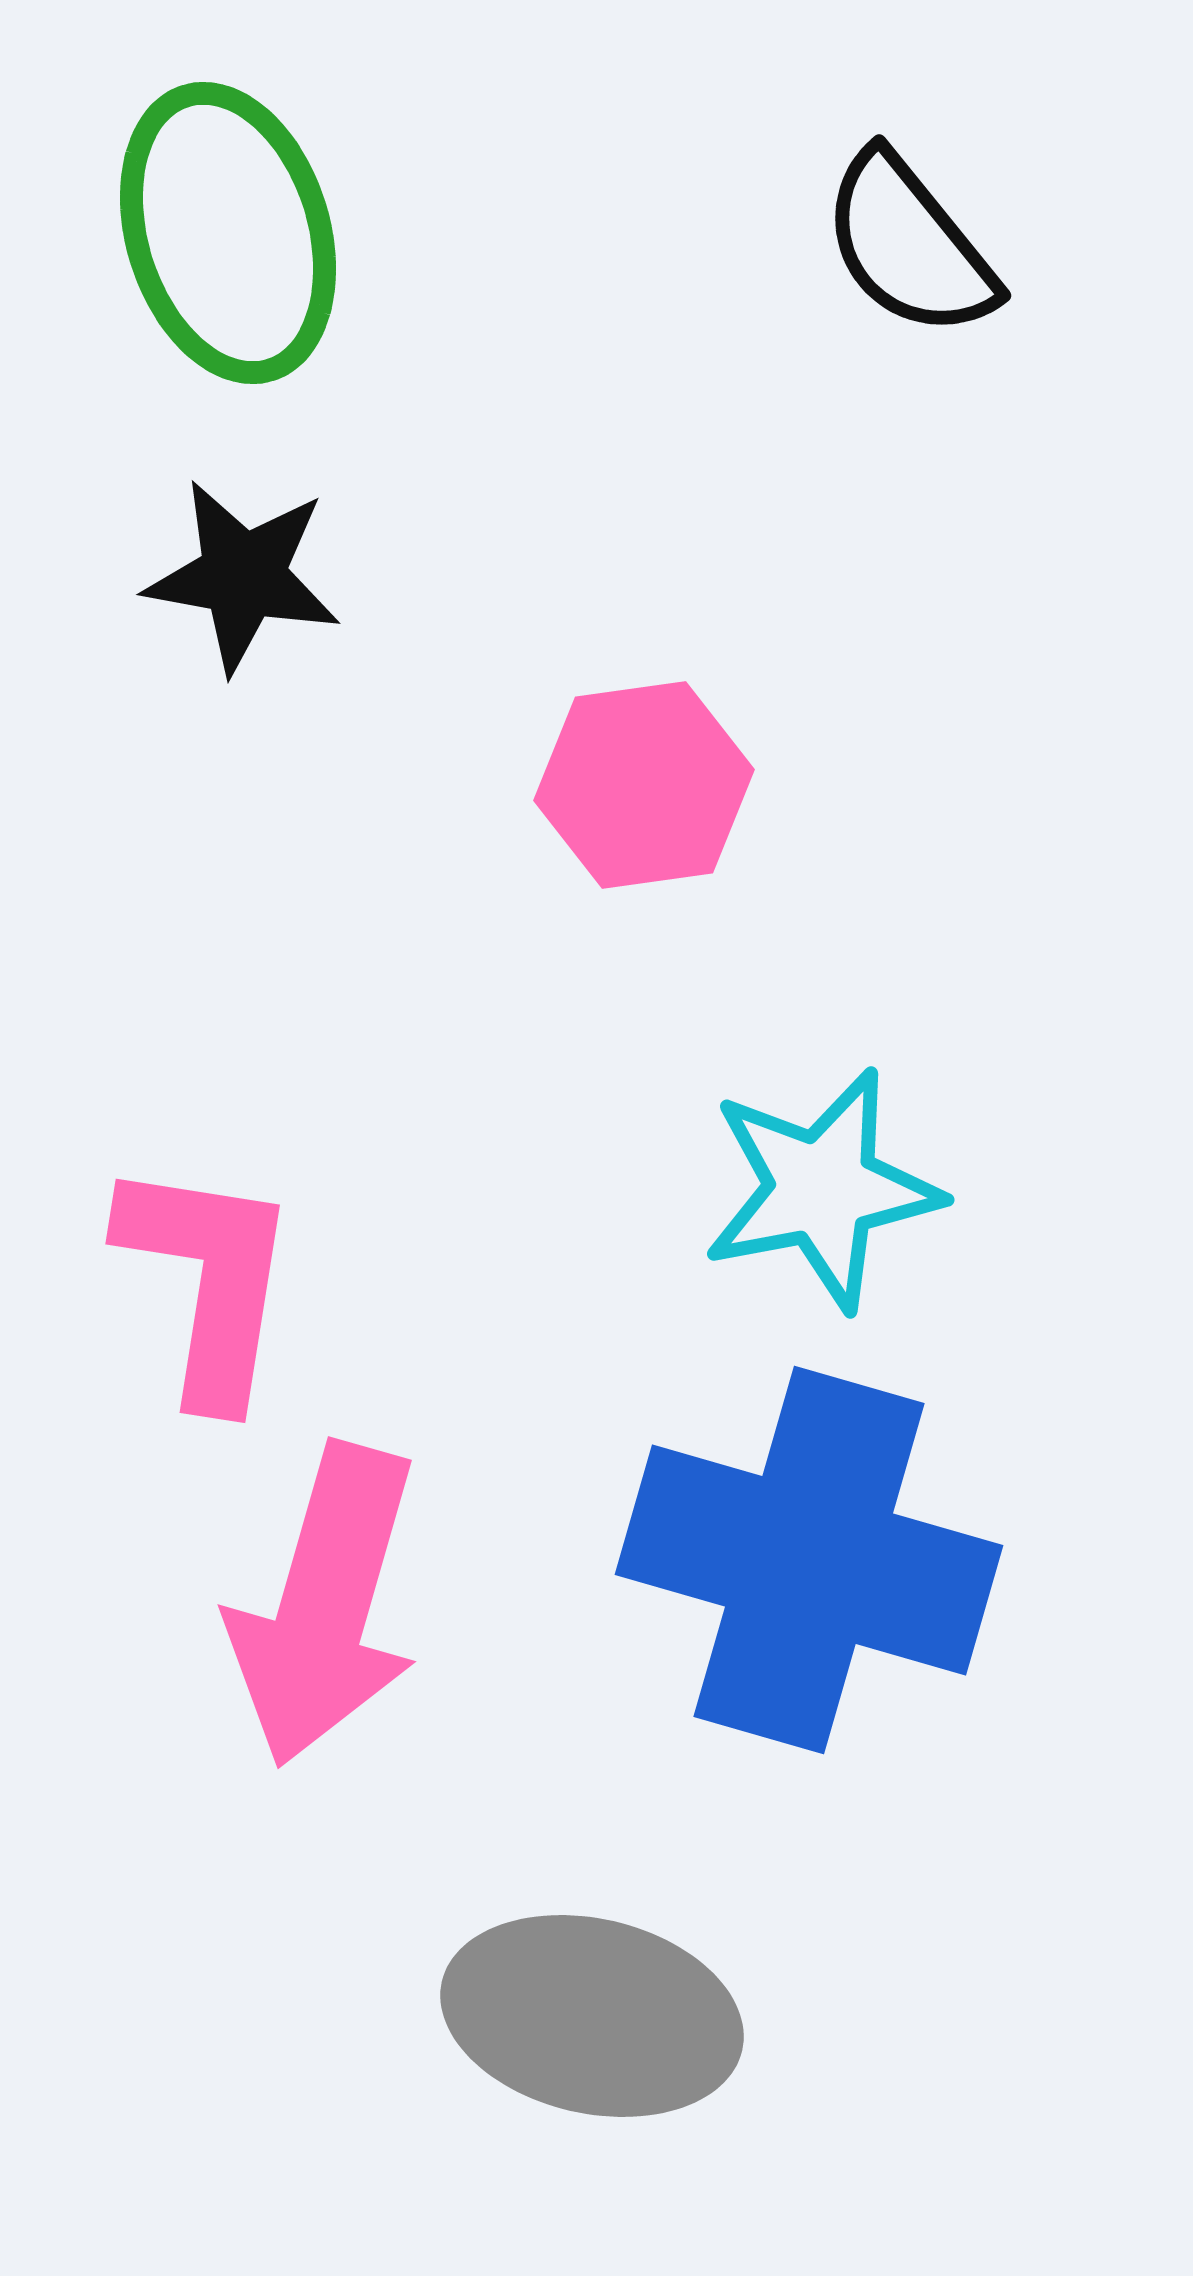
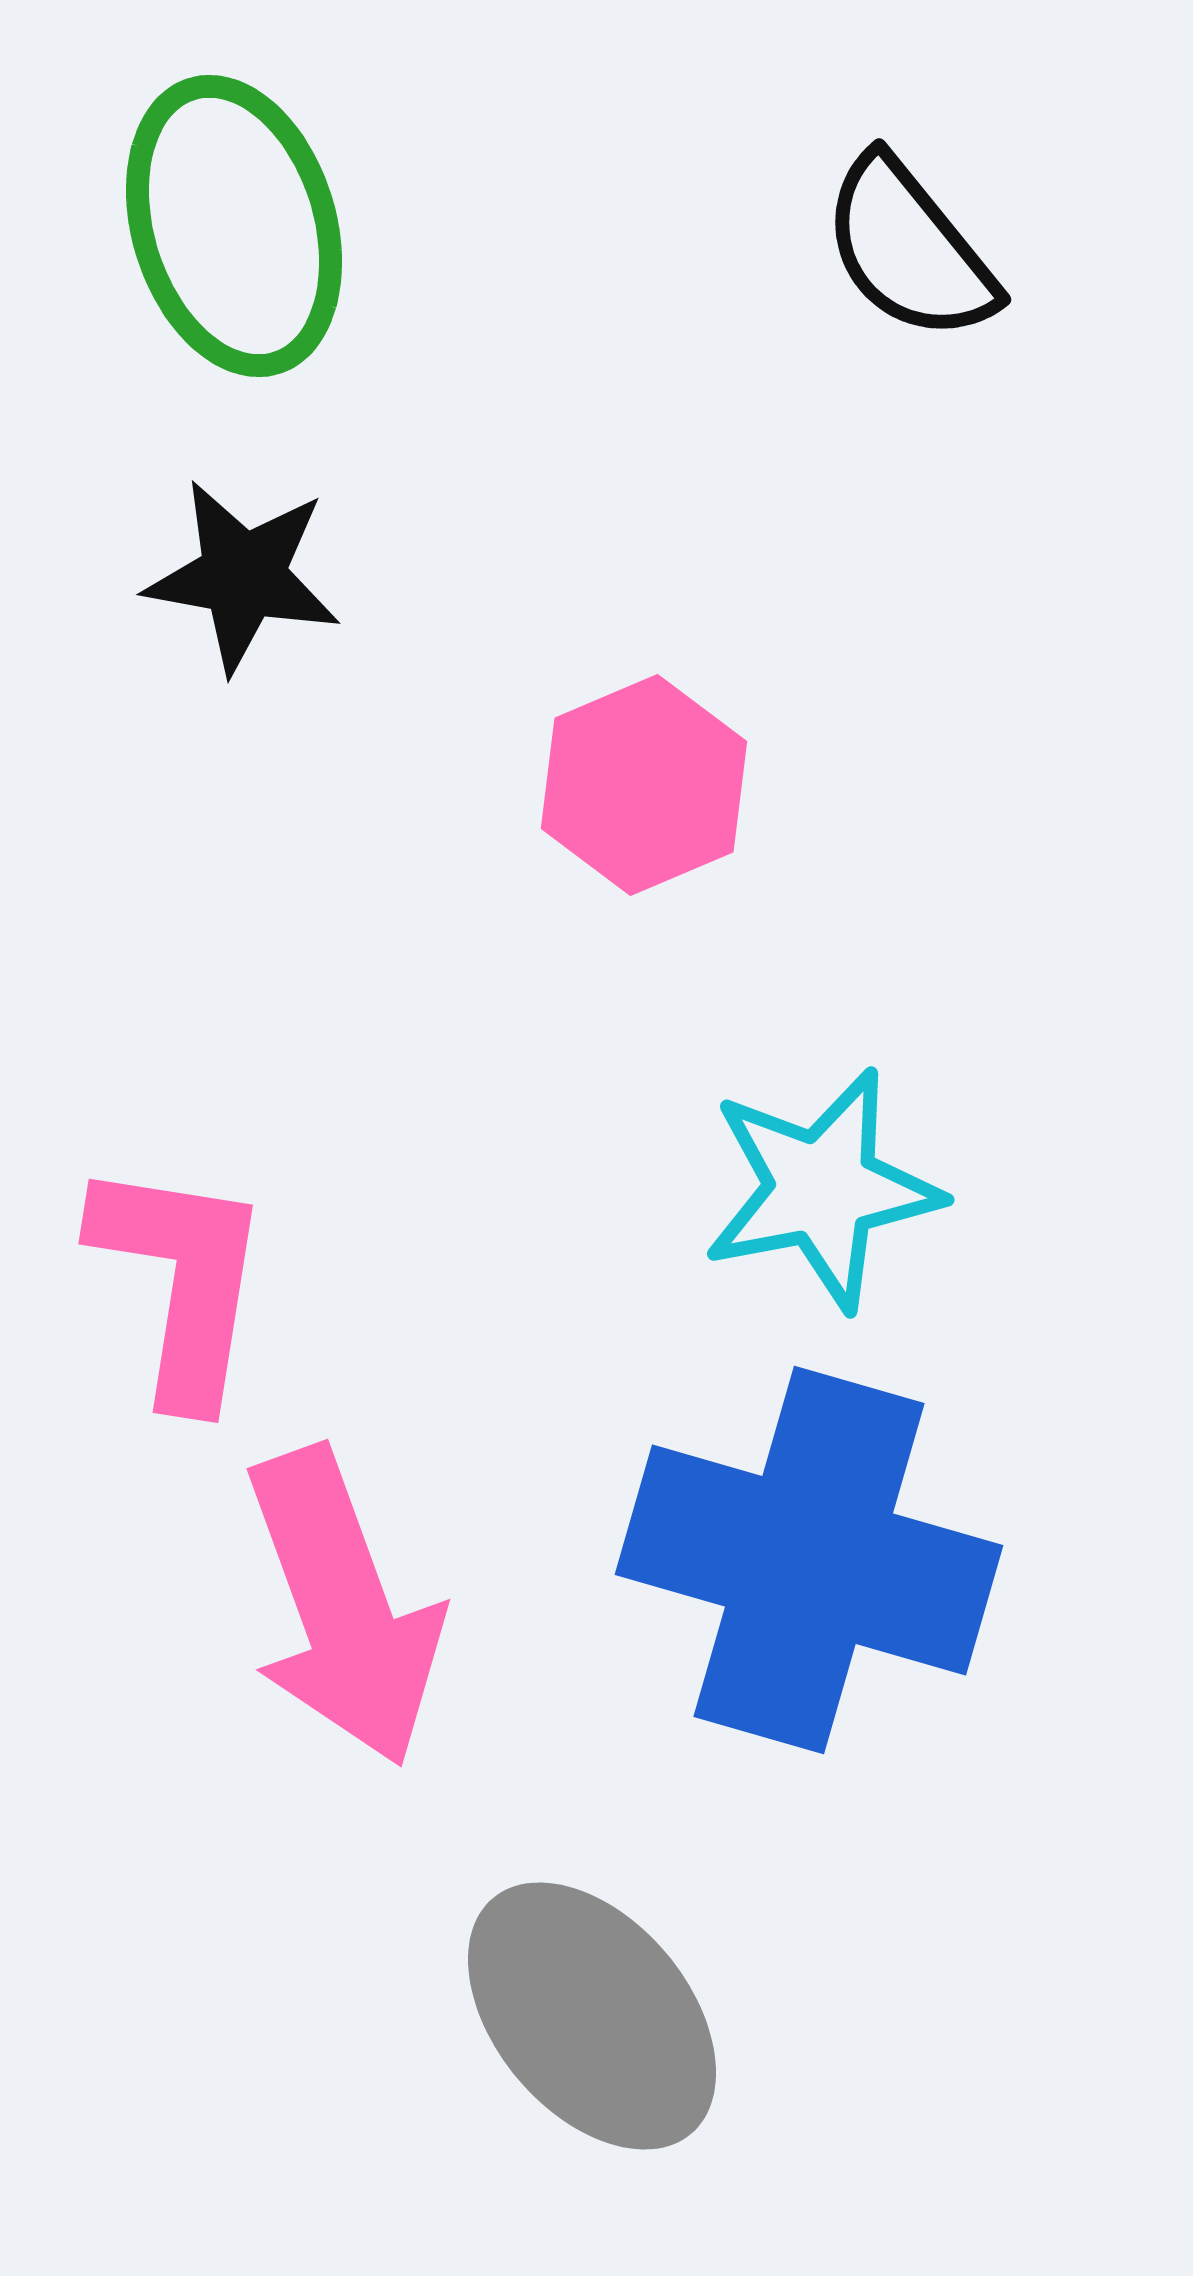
green ellipse: moved 6 px right, 7 px up
black semicircle: moved 4 px down
pink hexagon: rotated 15 degrees counterclockwise
pink L-shape: moved 27 px left
pink arrow: moved 18 px right, 2 px down; rotated 36 degrees counterclockwise
gray ellipse: rotated 37 degrees clockwise
